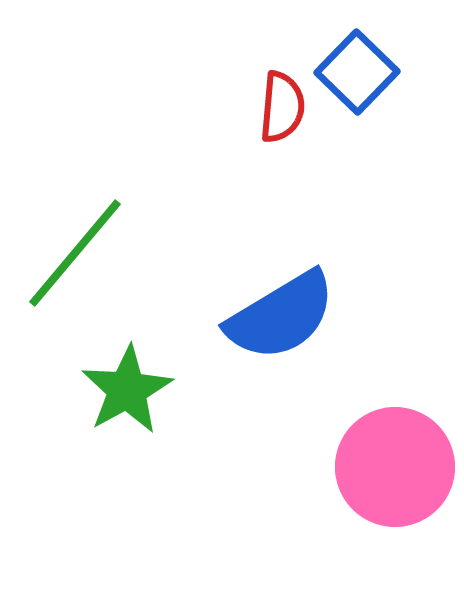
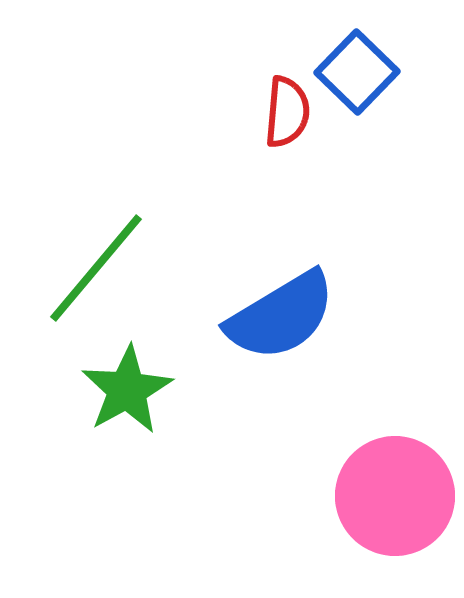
red semicircle: moved 5 px right, 5 px down
green line: moved 21 px right, 15 px down
pink circle: moved 29 px down
